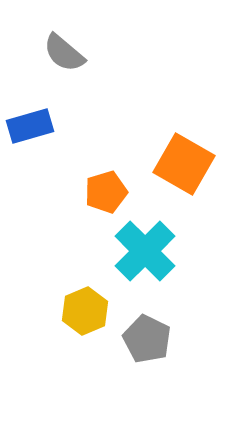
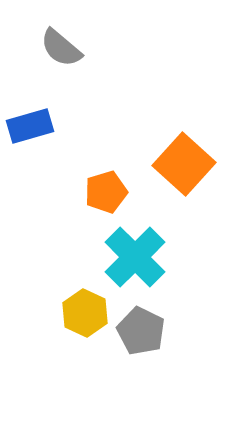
gray semicircle: moved 3 px left, 5 px up
orange square: rotated 12 degrees clockwise
cyan cross: moved 10 px left, 6 px down
yellow hexagon: moved 2 px down; rotated 12 degrees counterclockwise
gray pentagon: moved 6 px left, 8 px up
